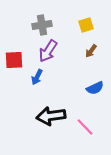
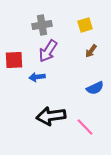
yellow square: moved 1 px left
blue arrow: rotated 56 degrees clockwise
